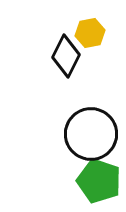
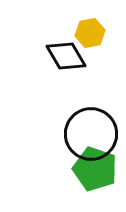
black diamond: rotated 57 degrees counterclockwise
green pentagon: moved 4 px left, 12 px up
